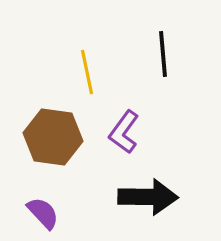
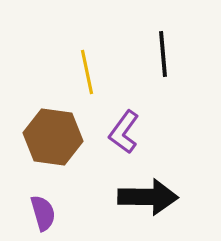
purple semicircle: rotated 27 degrees clockwise
